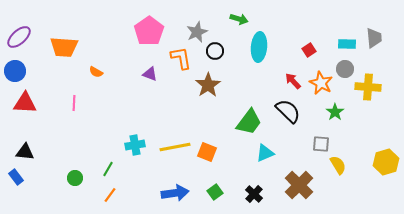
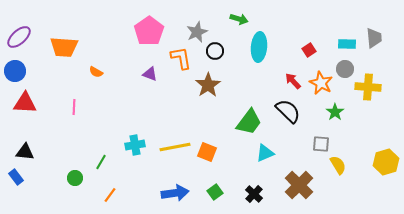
pink line: moved 4 px down
green line: moved 7 px left, 7 px up
